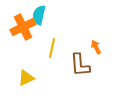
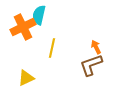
brown L-shape: moved 11 px right; rotated 75 degrees clockwise
